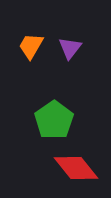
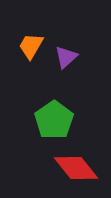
purple triangle: moved 4 px left, 9 px down; rotated 10 degrees clockwise
